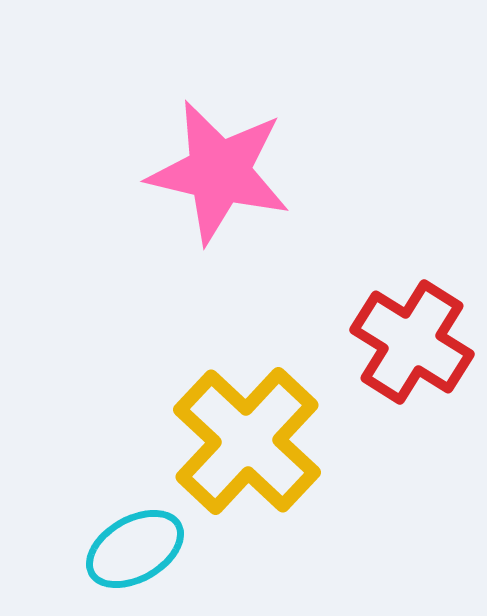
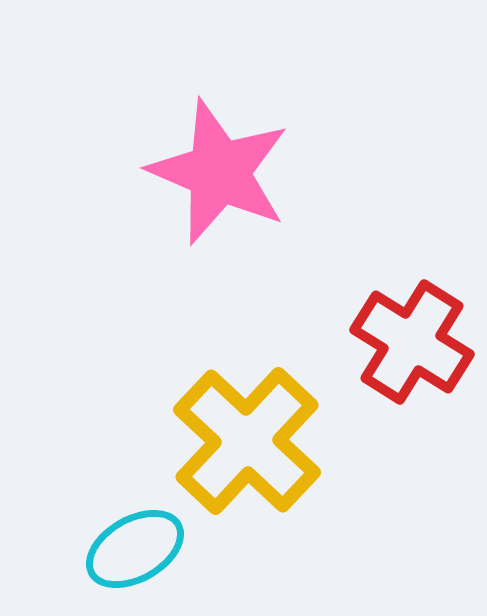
pink star: rotated 10 degrees clockwise
